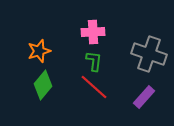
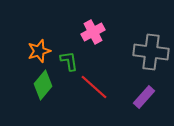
pink cross: rotated 25 degrees counterclockwise
gray cross: moved 2 px right, 2 px up; rotated 12 degrees counterclockwise
green L-shape: moved 25 px left; rotated 15 degrees counterclockwise
